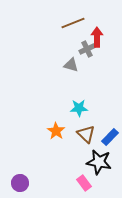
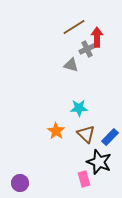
brown line: moved 1 px right, 4 px down; rotated 10 degrees counterclockwise
black star: rotated 10 degrees clockwise
pink rectangle: moved 4 px up; rotated 21 degrees clockwise
